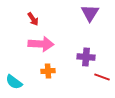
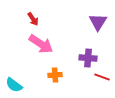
purple triangle: moved 8 px right, 9 px down
pink arrow: rotated 30 degrees clockwise
purple cross: moved 2 px right, 1 px down
orange cross: moved 7 px right, 4 px down
cyan semicircle: moved 3 px down
